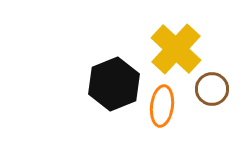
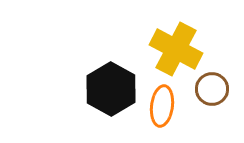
yellow cross: rotated 15 degrees counterclockwise
black hexagon: moved 3 px left, 5 px down; rotated 9 degrees counterclockwise
